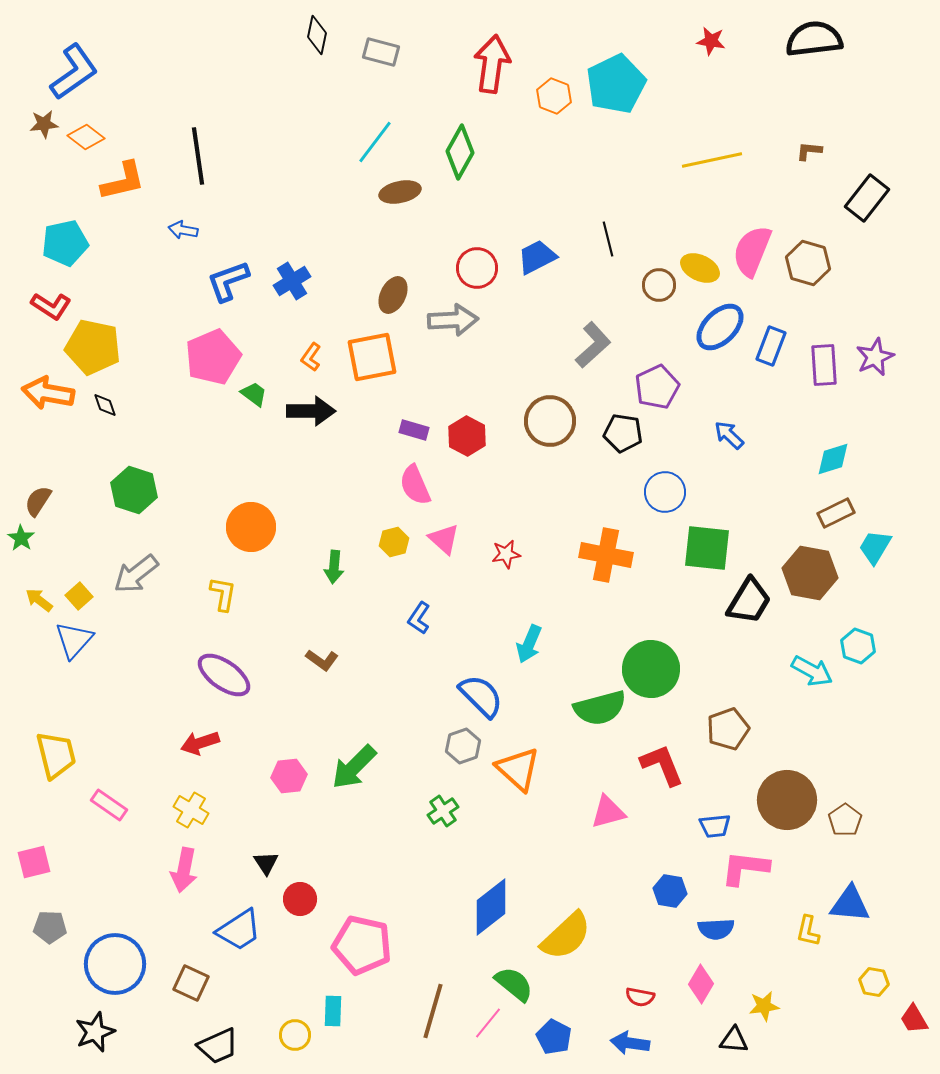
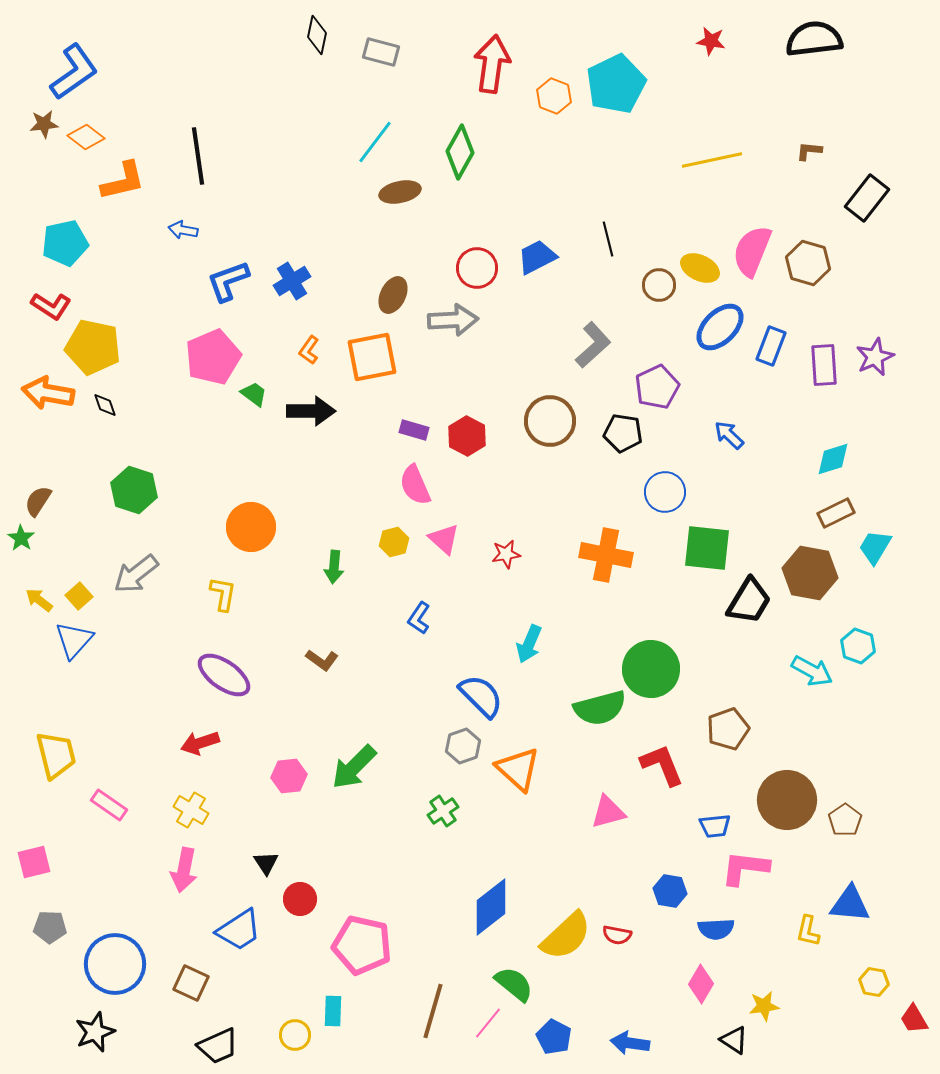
orange L-shape at (311, 357): moved 2 px left, 7 px up
red semicircle at (640, 997): moved 23 px left, 62 px up
black triangle at (734, 1040): rotated 28 degrees clockwise
